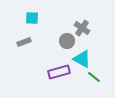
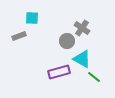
gray rectangle: moved 5 px left, 6 px up
